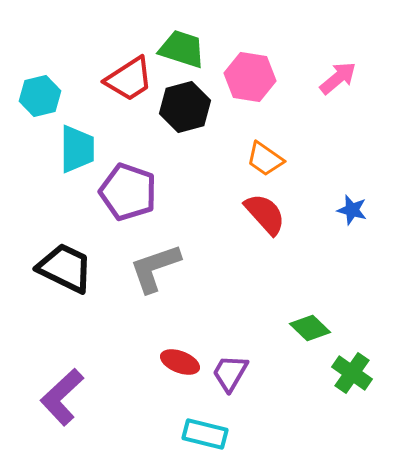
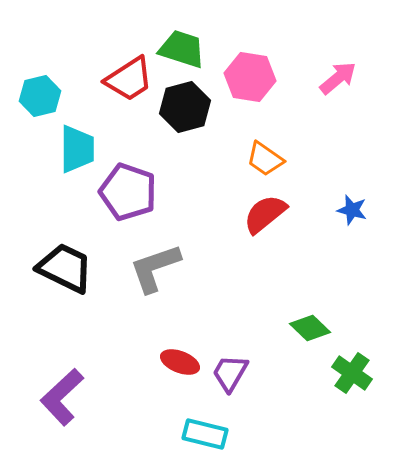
red semicircle: rotated 87 degrees counterclockwise
